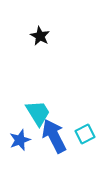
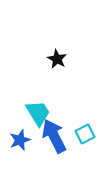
black star: moved 17 px right, 23 px down
